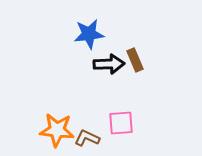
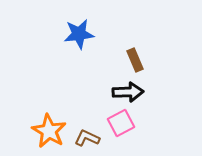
blue star: moved 10 px left
black arrow: moved 19 px right, 28 px down
pink square: rotated 24 degrees counterclockwise
orange star: moved 8 px left, 1 px down; rotated 24 degrees clockwise
